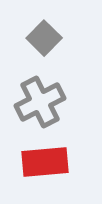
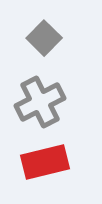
red rectangle: rotated 9 degrees counterclockwise
